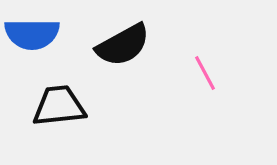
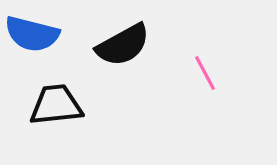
blue semicircle: rotated 14 degrees clockwise
black trapezoid: moved 3 px left, 1 px up
